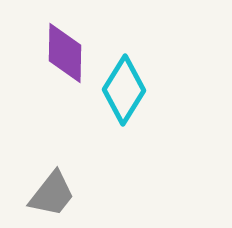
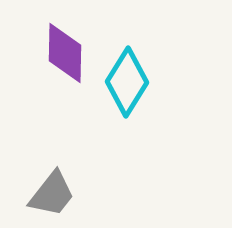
cyan diamond: moved 3 px right, 8 px up
